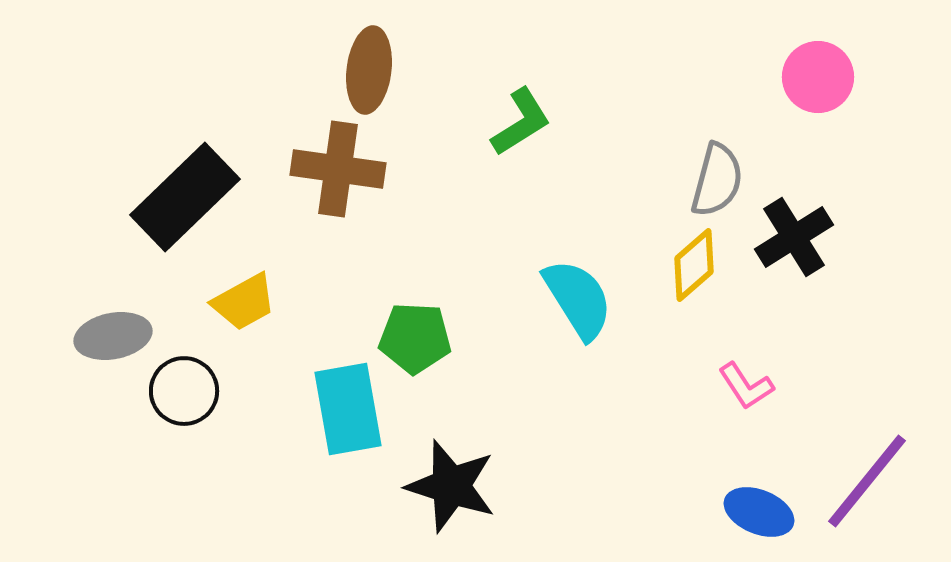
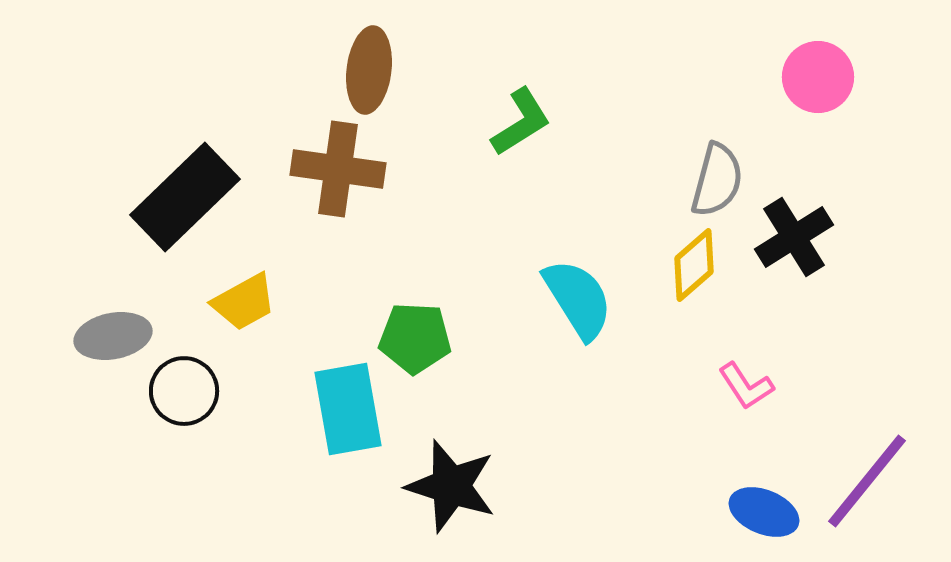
blue ellipse: moved 5 px right
